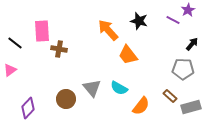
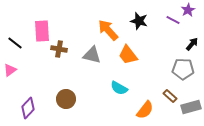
gray triangle: moved 33 px up; rotated 36 degrees counterclockwise
orange semicircle: moved 4 px right, 4 px down
